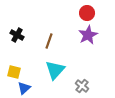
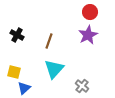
red circle: moved 3 px right, 1 px up
cyan triangle: moved 1 px left, 1 px up
